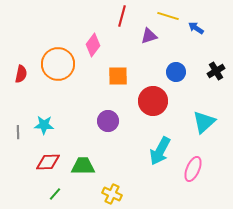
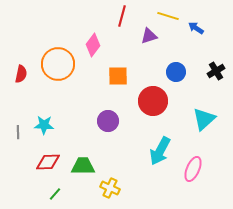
cyan triangle: moved 3 px up
yellow cross: moved 2 px left, 6 px up
